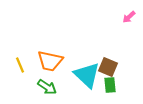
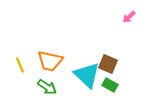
brown square: moved 3 px up
green rectangle: rotated 56 degrees counterclockwise
